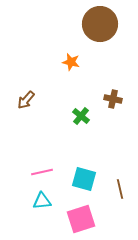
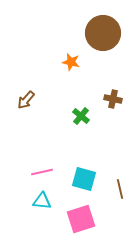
brown circle: moved 3 px right, 9 px down
cyan triangle: rotated 12 degrees clockwise
